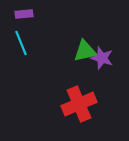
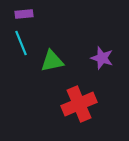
green triangle: moved 33 px left, 10 px down
